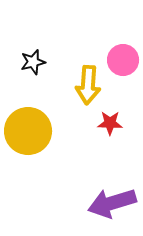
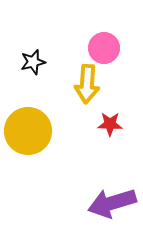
pink circle: moved 19 px left, 12 px up
yellow arrow: moved 1 px left, 1 px up
red star: moved 1 px down
